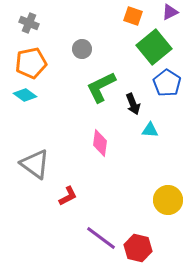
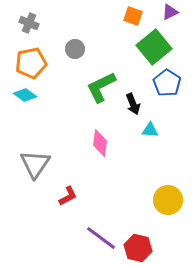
gray circle: moved 7 px left
gray triangle: rotated 28 degrees clockwise
